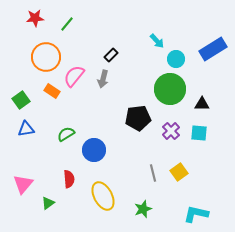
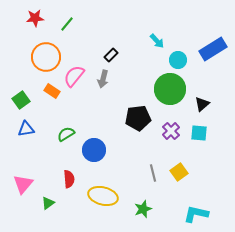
cyan circle: moved 2 px right, 1 px down
black triangle: rotated 42 degrees counterclockwise
yellow ellipse: rotated 48 degrees counterclockwise
